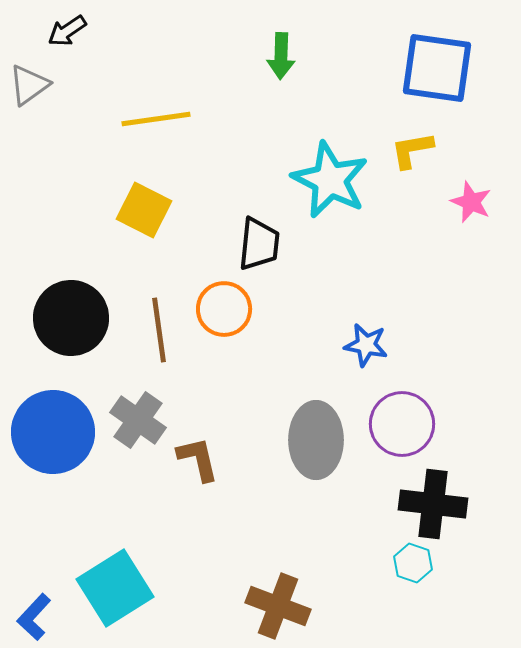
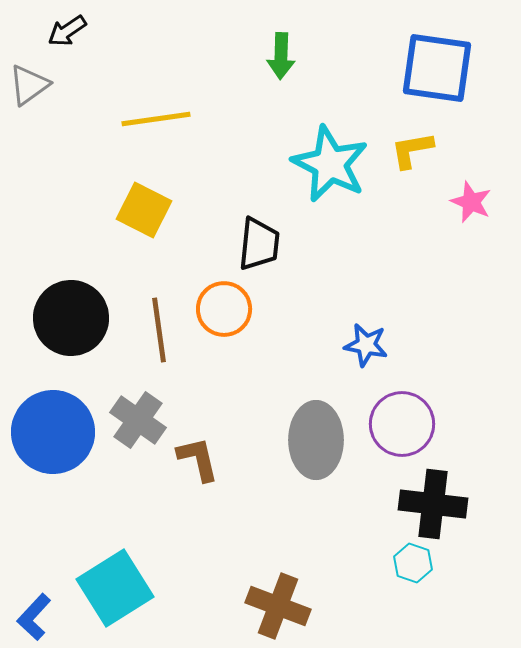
cyan star: moved 16 px up
